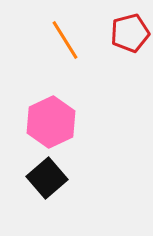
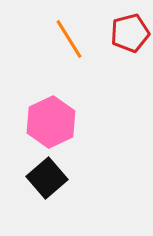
orange line: moved 4 px right, 1 px up
